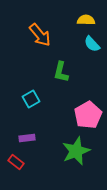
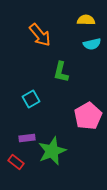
cyan semicircle: rotated 60 degrees counterclockwise
pink pentagon: moved 1 px down
green star: moved 24 px left
